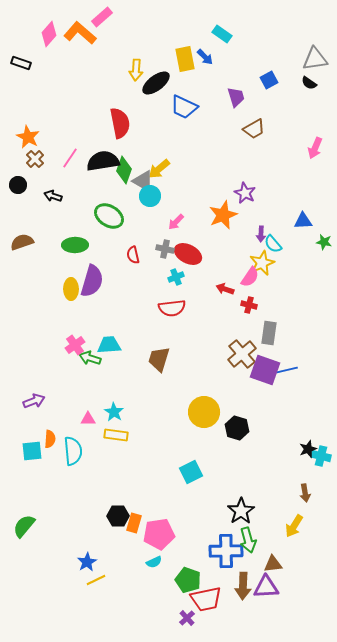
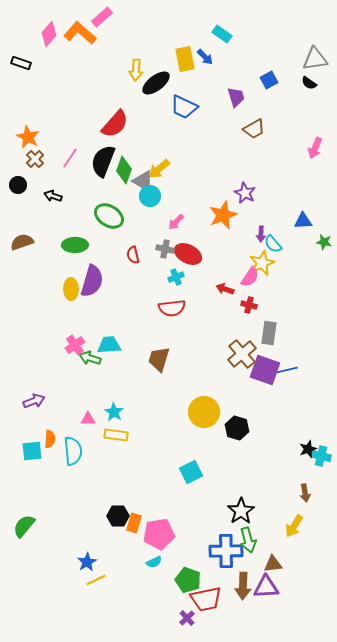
red semicircle at (120, 123): moved 5 px left, 1 px down; rotated 52 degrees clockwise
black semicircle at (103, 161): rotated 60 degrees counterclockwise
